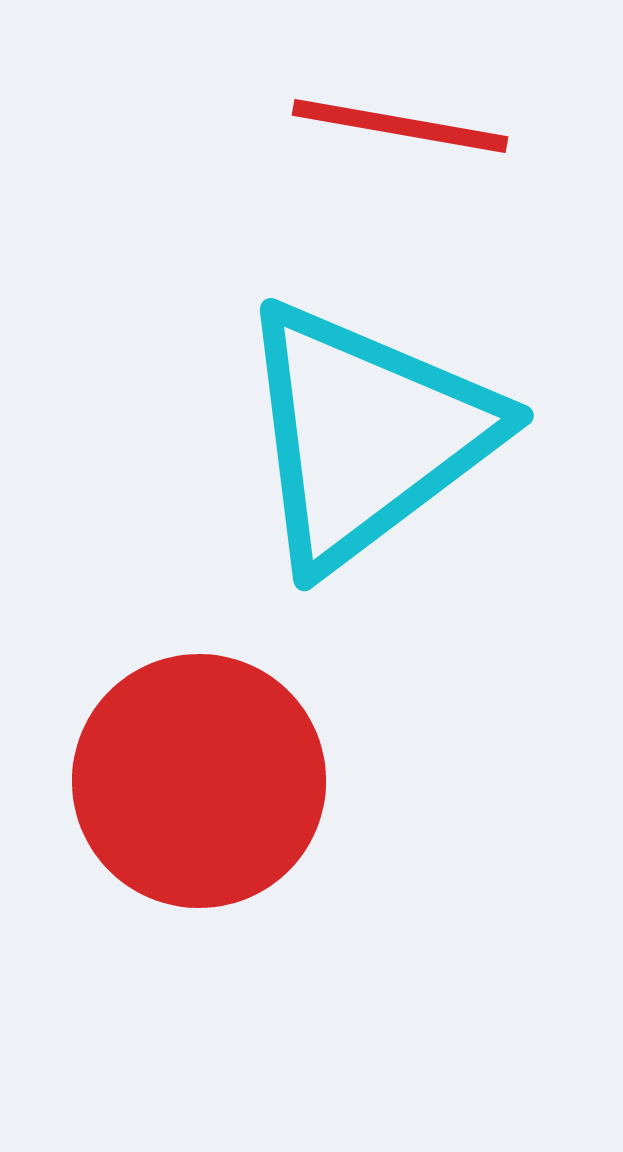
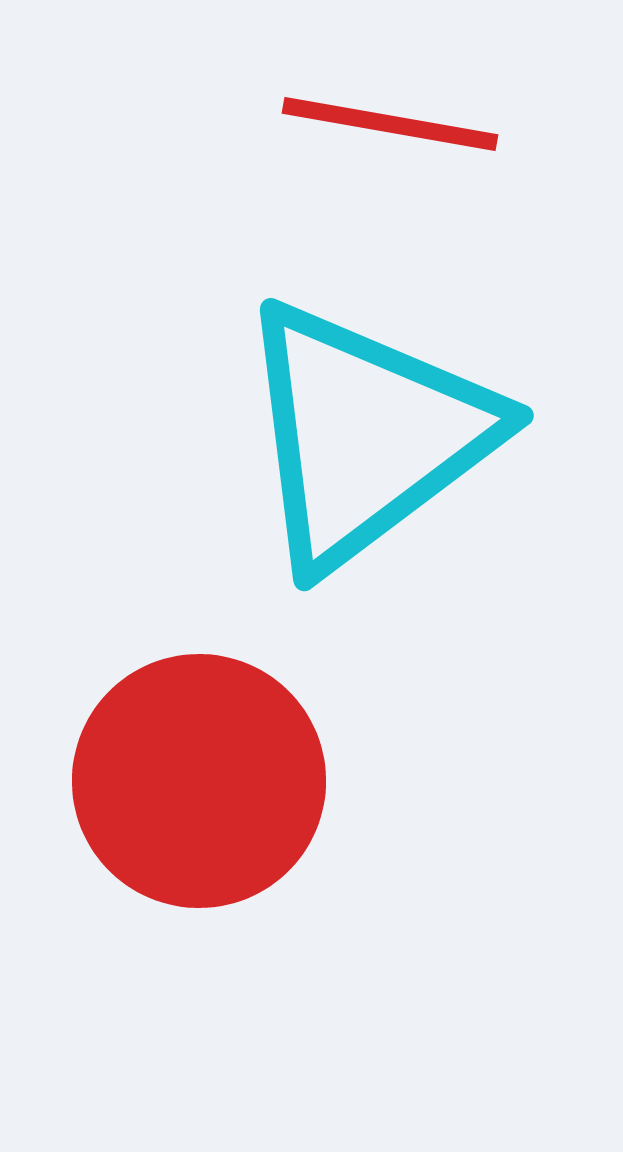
red line: moved 10 px left, 2 px up
